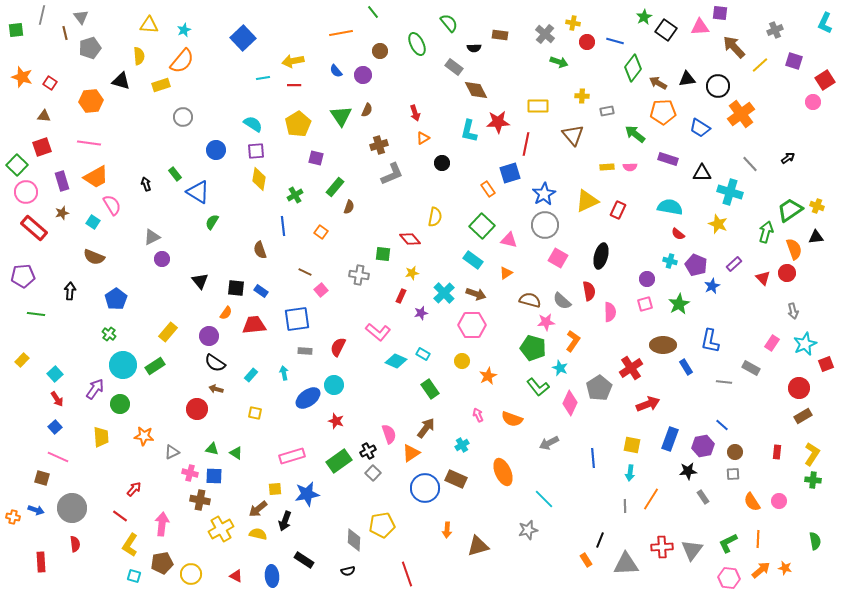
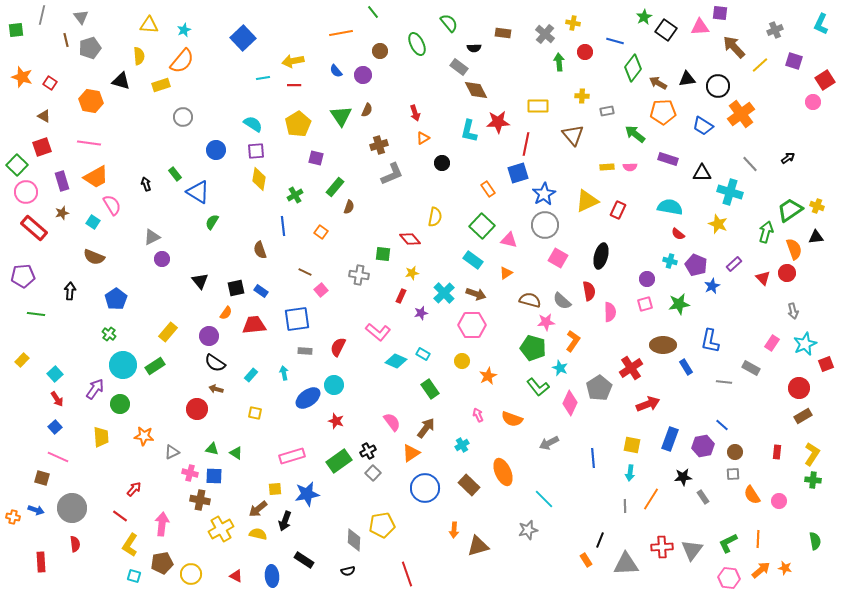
cyan L-shape at (825, 23): moved 4 px left, 1 px down
brown line at (65, 33): moved 1 px right, 7 px down
brown rectangle at (500, 35): moved 3 px right, 2 px up
red circle at (587, 42): moved 2 px left, 10 px down
green arrow at (559, 62): rotated 114 degrees counterclockwise
gray rectangle at (454, 67): moved 5 px right
orange hexagon at (91, 101): rotated 15 degrees clockwise
brown triangle at (44, 116): rotated 24 degrees clockwise
blue trapezoid at (700, 128): moved 3 px right, 2 px up
blue square at (510, 173): moved 8 px right
black square at (236, 288): rotated 18 degrees counterclockwise
green star at (679, 304): rotated 20 degrees clockwise
pink semicircle at (389, 434): moved 3 px right, 12 px up; rotated 18 degrees counterclockwise
black star at (688, 471): moved 5 px left, 6 px down
brown rectangle at (456, 479): moved 13 px right, 6 px down; rotated 20 degrees clockwise
orange semicircle at (752, 502): moved 7 px up
orange arrow at (447, 530): moved 7 px right
